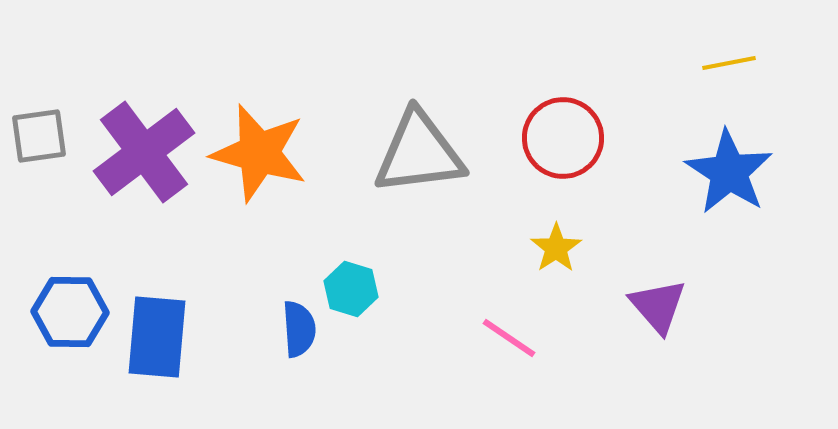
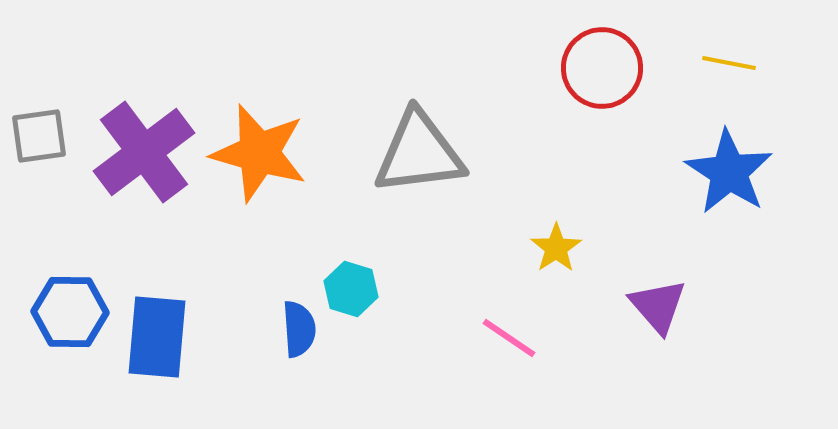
yellow line: rotated 22 degrees clockwise
red circle: moved 39 px right, 70 px up
